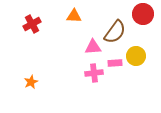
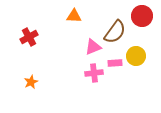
red circle: moved 1 px left, 2 px down
red cross: moved 3 px left, 13 px down
pink triangle: rotated 18 degrees counterclockwise
